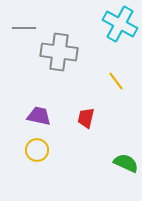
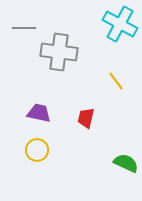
purple trapezoid: moved 3 px up
